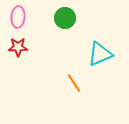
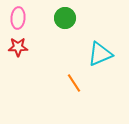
pink ellipse: moved 1 px down
